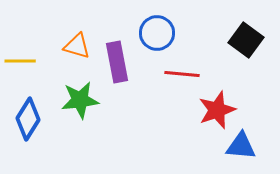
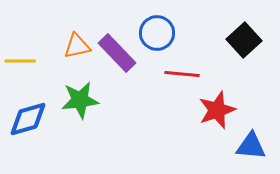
black square: moved 2 px left; rotated 12 degrees clockwise
orange triangle: rotated 28 degrees counterclockwise
purple rectangle: moved 9 px up; rotated 33 degrees counterclockwise
blue diamond: rotated 42 degrees clockwise
blue triangle: moved 10 px right
